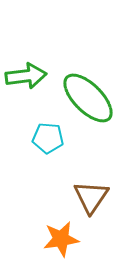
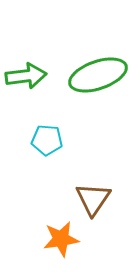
green ellipse: moved 10 px right, 23 px up; rotated 64 degrees counterclockwise
cyan pentagon: moved 1 px left, 2 px down
brown triangle: moved 2 px right, 2 px down
